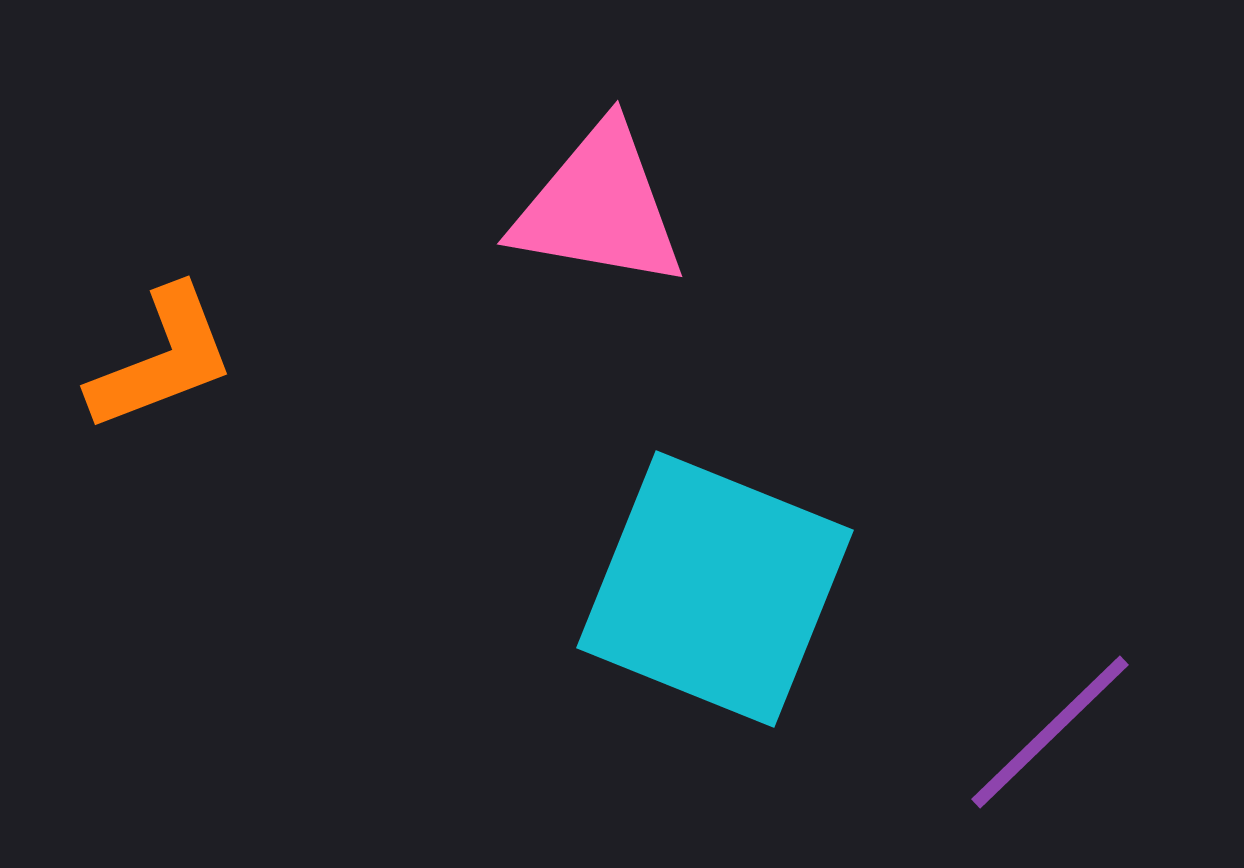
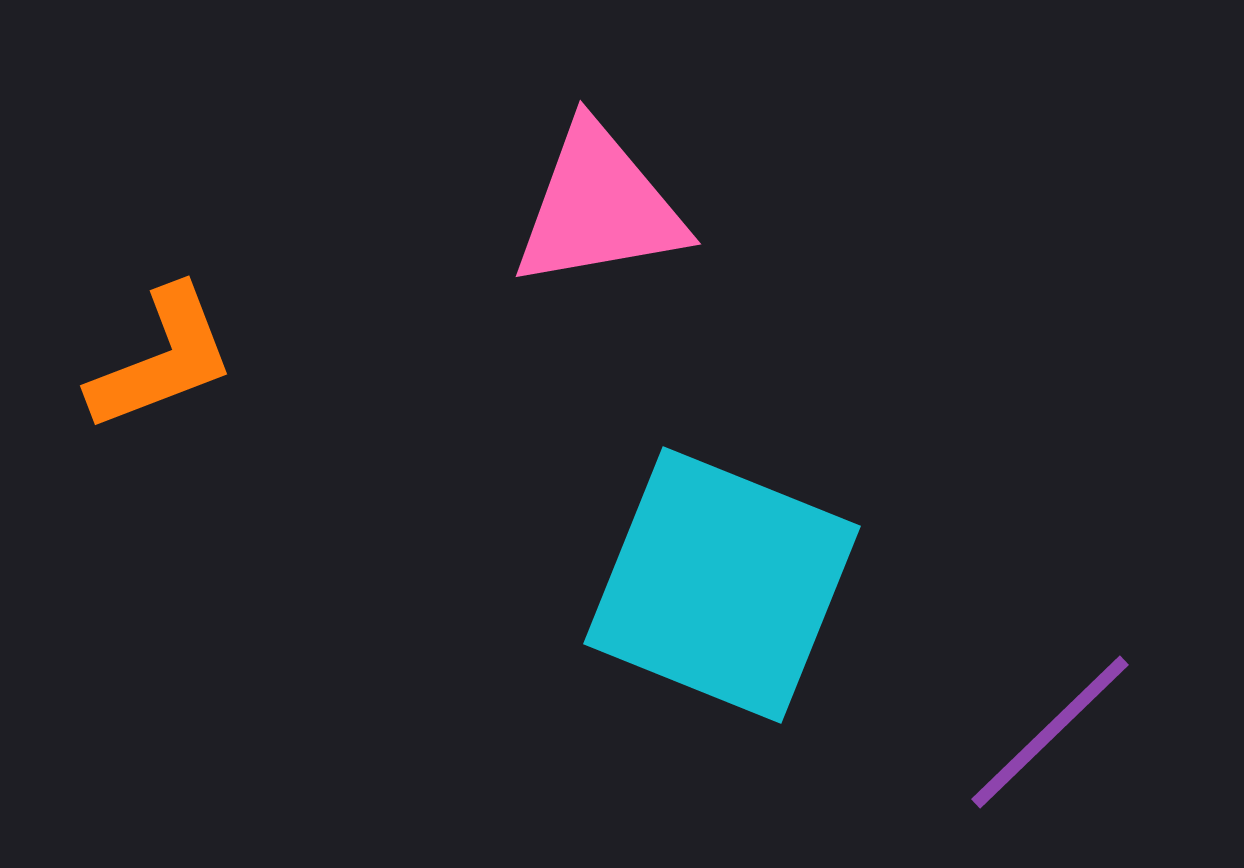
pink triangle: rotated 20 degrees counterclockwise
cyan square: moved 7 px right, 4 px up
